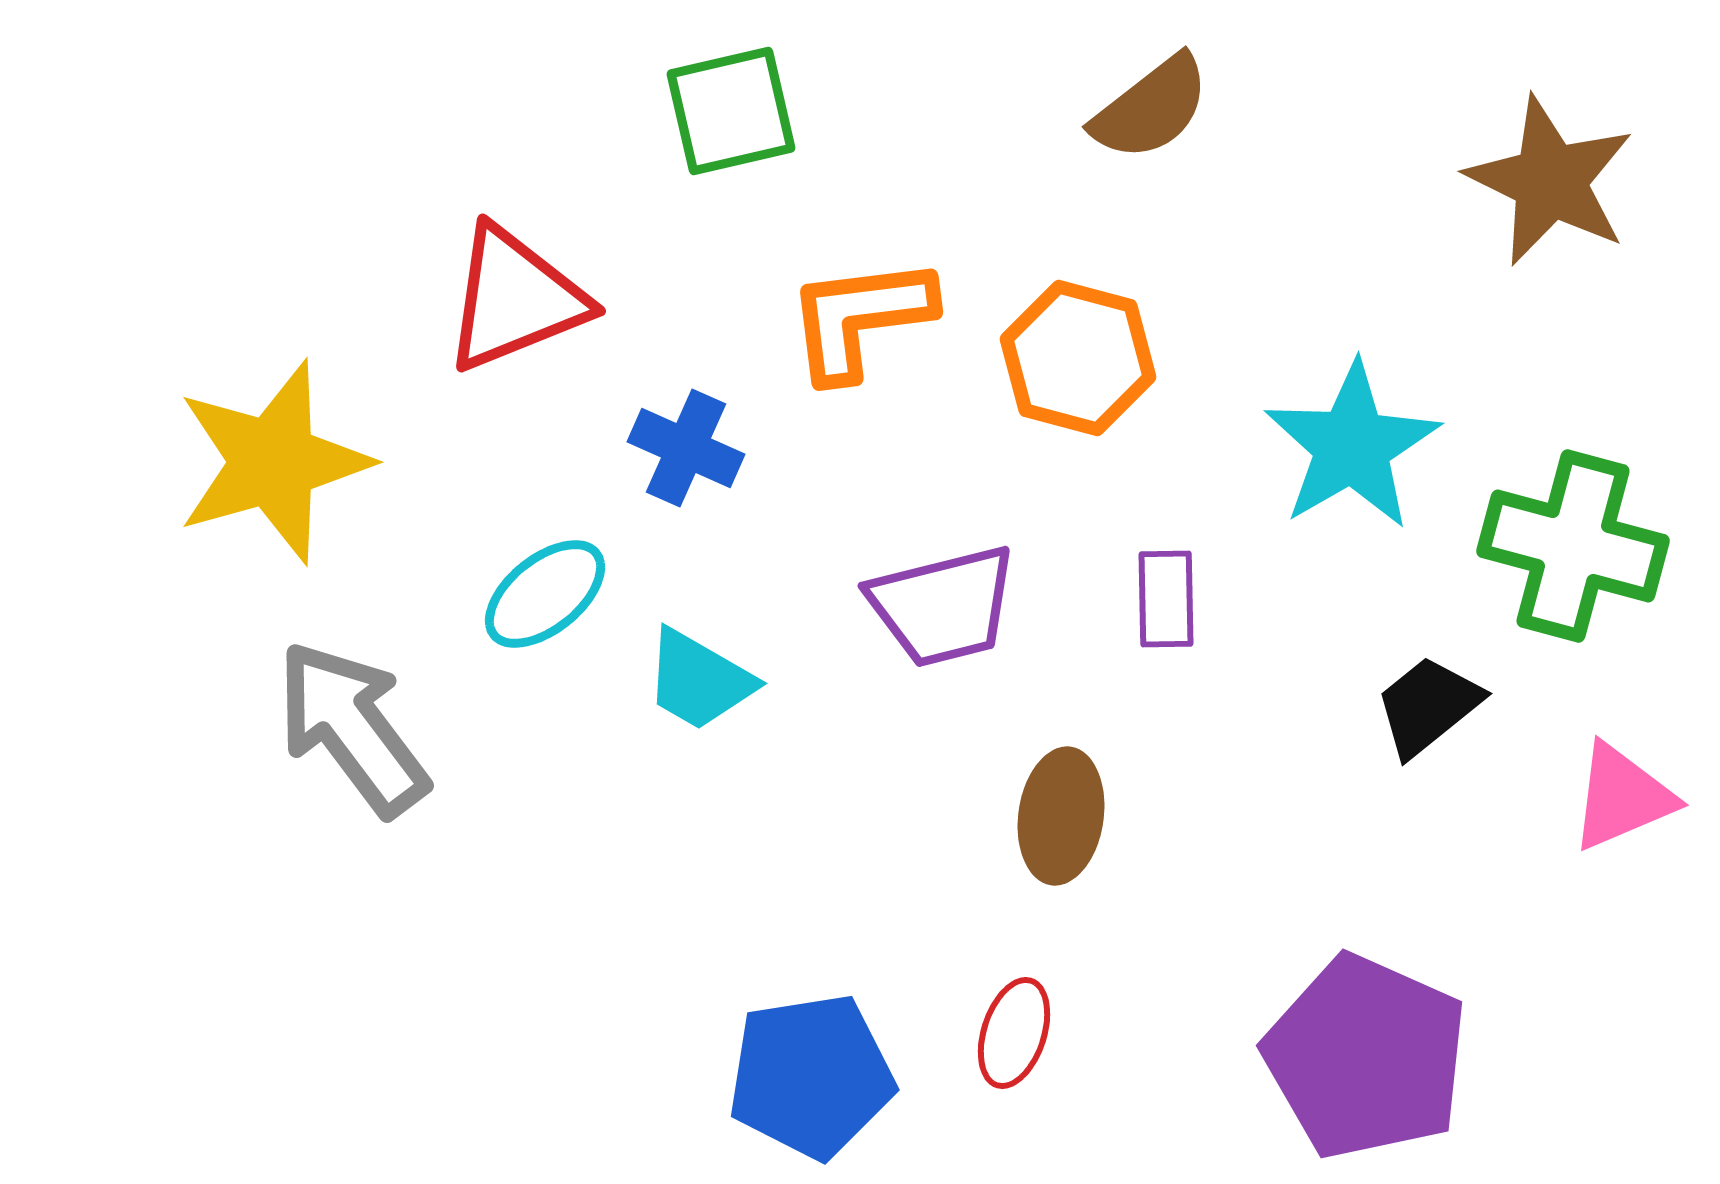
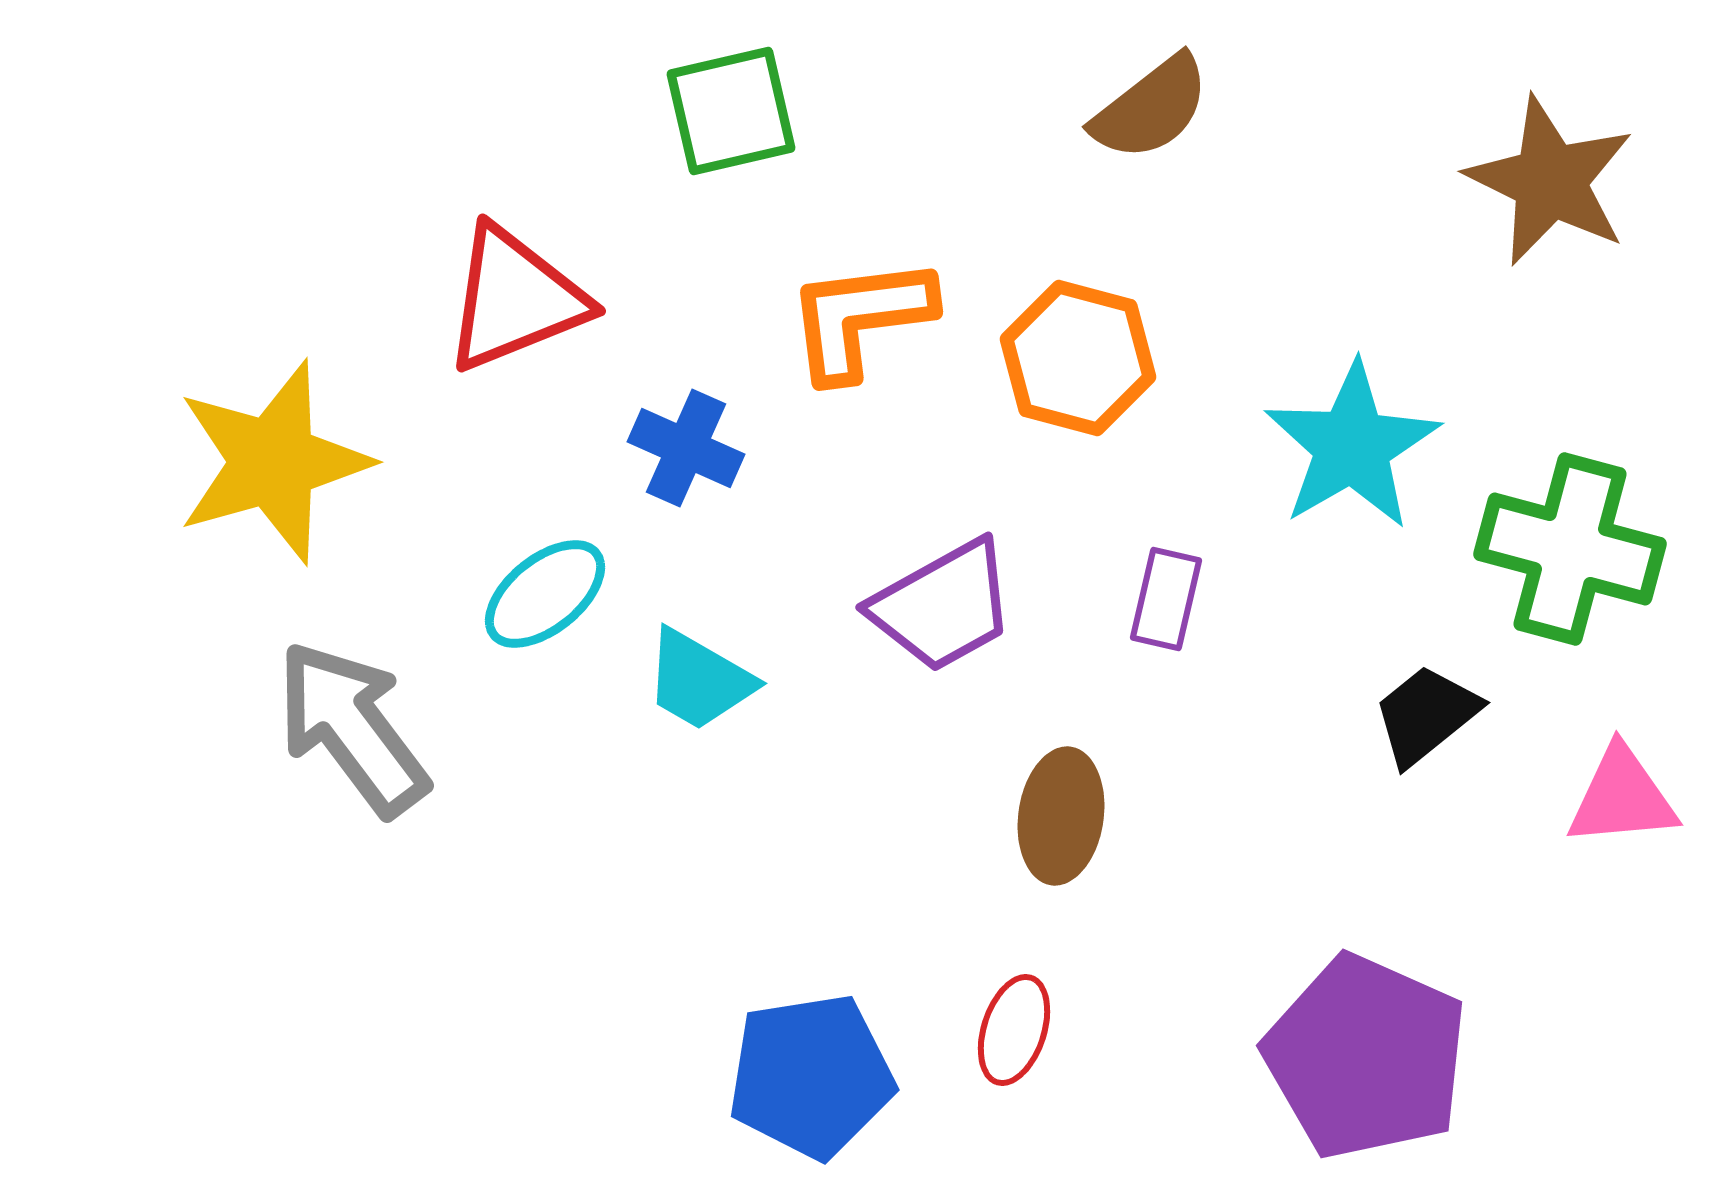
green cross: moved 3 px left, 3 px down
purple rectangle: rotated 14 degrees clockwise
purple trapezoid: rotated 15 degrees counterclockwise
black trapezoid: moved 2 px left, 9 px down
pink triangle: rotated 18 degrees clockwise
red ellipse: moved 3 px up
